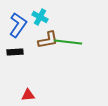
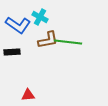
blue L-shape: rotated 90 degrees clockwise
black rectangle: moved 3 px left
